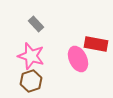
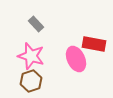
red rectangle: moved 2 px left
pink ellipse: moved 2 px left
